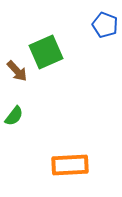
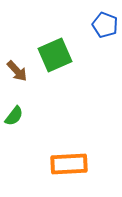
green square: moved 9 px right, 3 px down
orange rectangle: moved 1 px left, 1 px up
